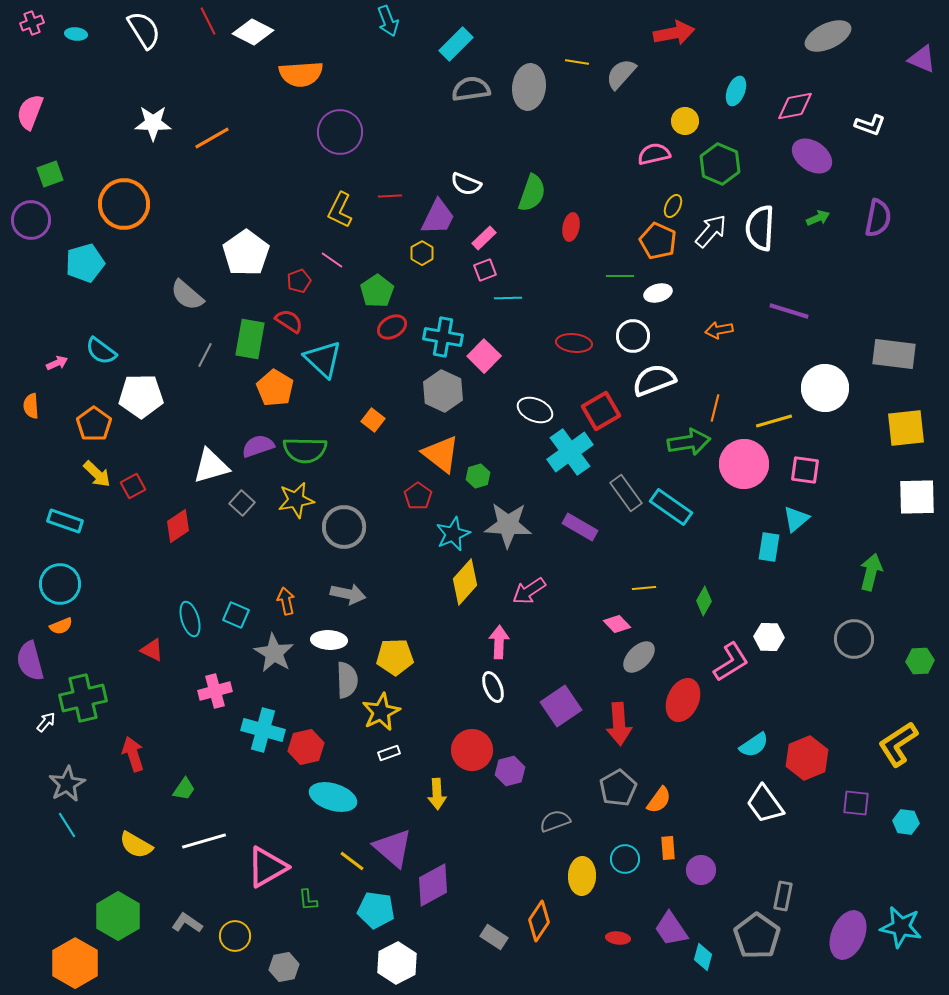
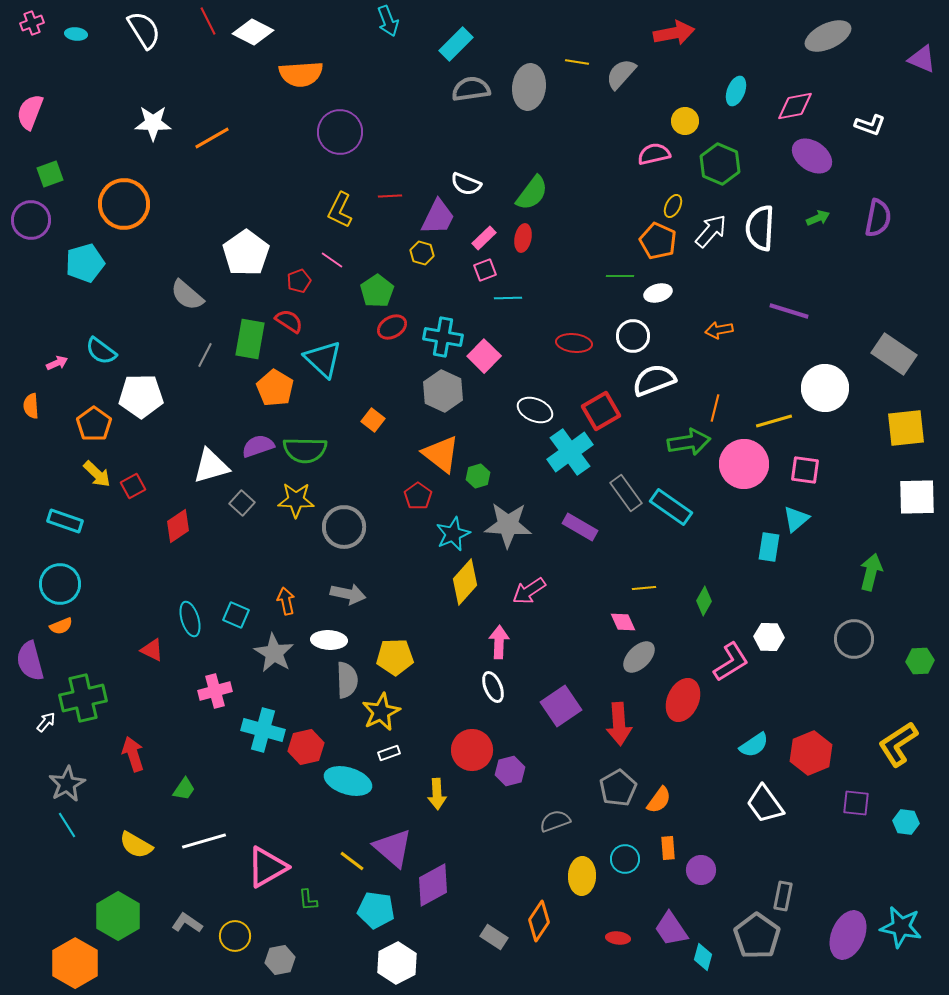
green semicircle at (532, 193): rotated 18 degrees clockwise
red ellipse at (571, 227): moved 48 px left, 11 px down
yellow hexagon at (422, 253): rotated 15 degrees counterclockwise
gray rectangle at (894, 354): rotated 27 degrees clockwise
yellow star at (296, 500): rotated 12 degrees clockwise
pink diamond at (617, 624): moved 6 px right, 2 px up; rotated 20 degrees clockwise
red hexagon at (807, 758): moved 4 px right, 5 px up
cyan ellipse at (333, 797): moved 15 px right, 16 px up
gray hexagon at (284, 967): moved 4 px left, 7 px up
